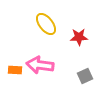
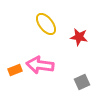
red star: rotated 12 degrees clockwise
orange rectangle: rotated 24 degrees counterclockwise
gray square: moved 3 px left, 6 px down
